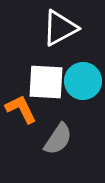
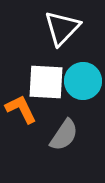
white triangle: moved 2 px right; rotated 18 degrees counterclockwise
gray semicircle: moved 6 px right, 4 px up
